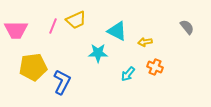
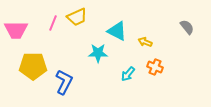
yellow trapezoid: moved 1 px right, 3 px up
pink line: moved 3 px up
yellow arrow: rotated 32 degrees clockwise
yellow pentagon: moved 1 px up; rotated 8 degrees clockwise
blue L-shape: moved 2 px right
